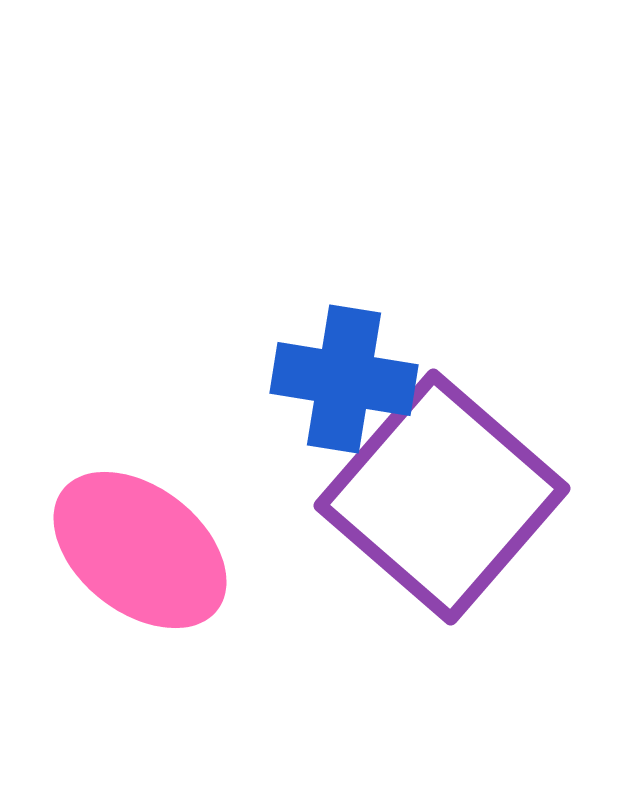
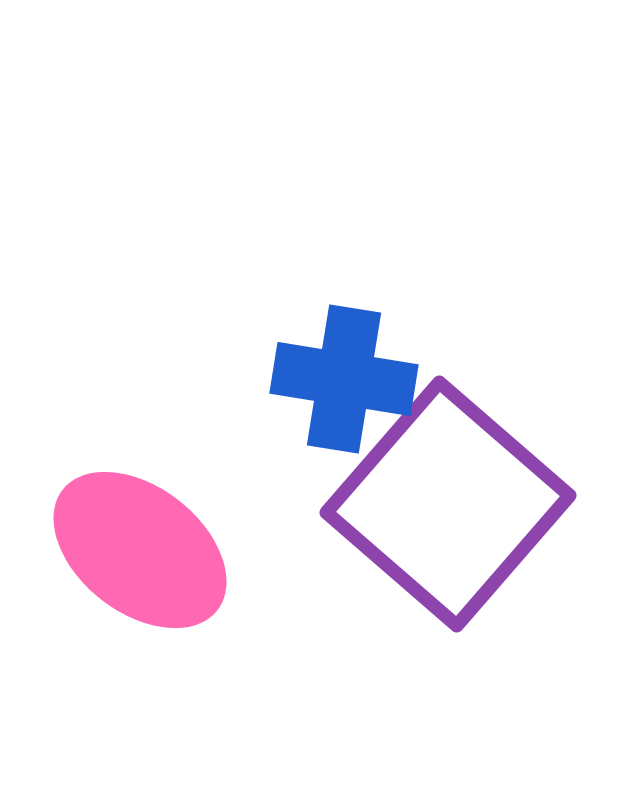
purple square: moved 6 px right, 7 px down
